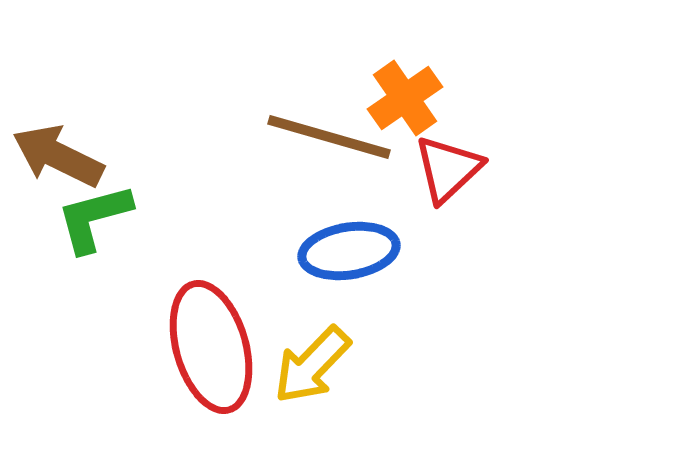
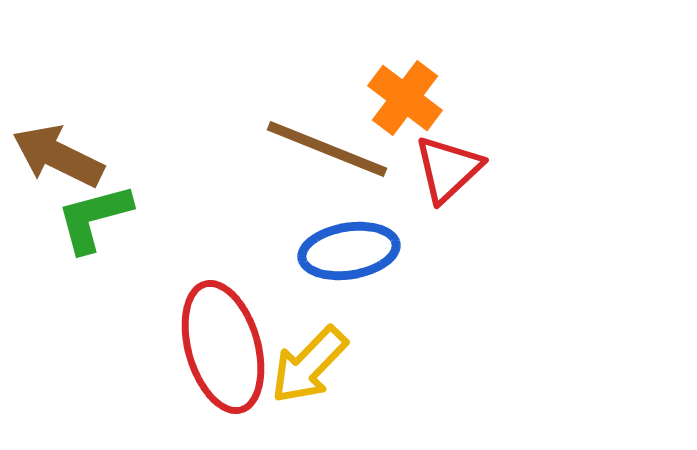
orange cross: rotated 18 degrees counterclockwise
brown line: moved 2 px left, 12 px down; rotated 6 degrees clockwise
red ellipse: moved 12 px right
yellow arrow: moved 3 px left
